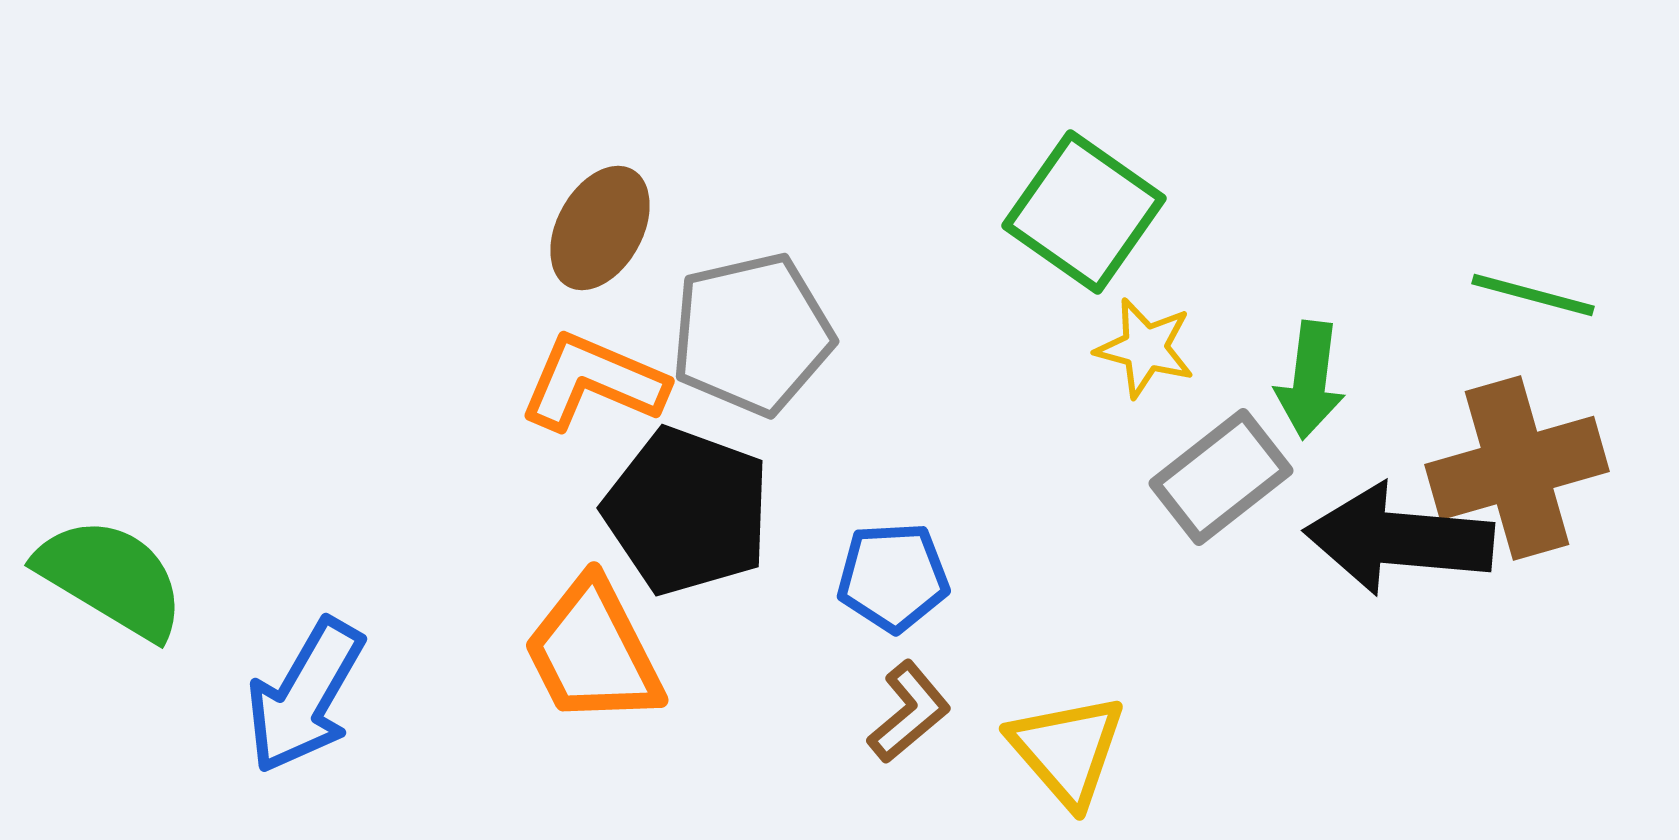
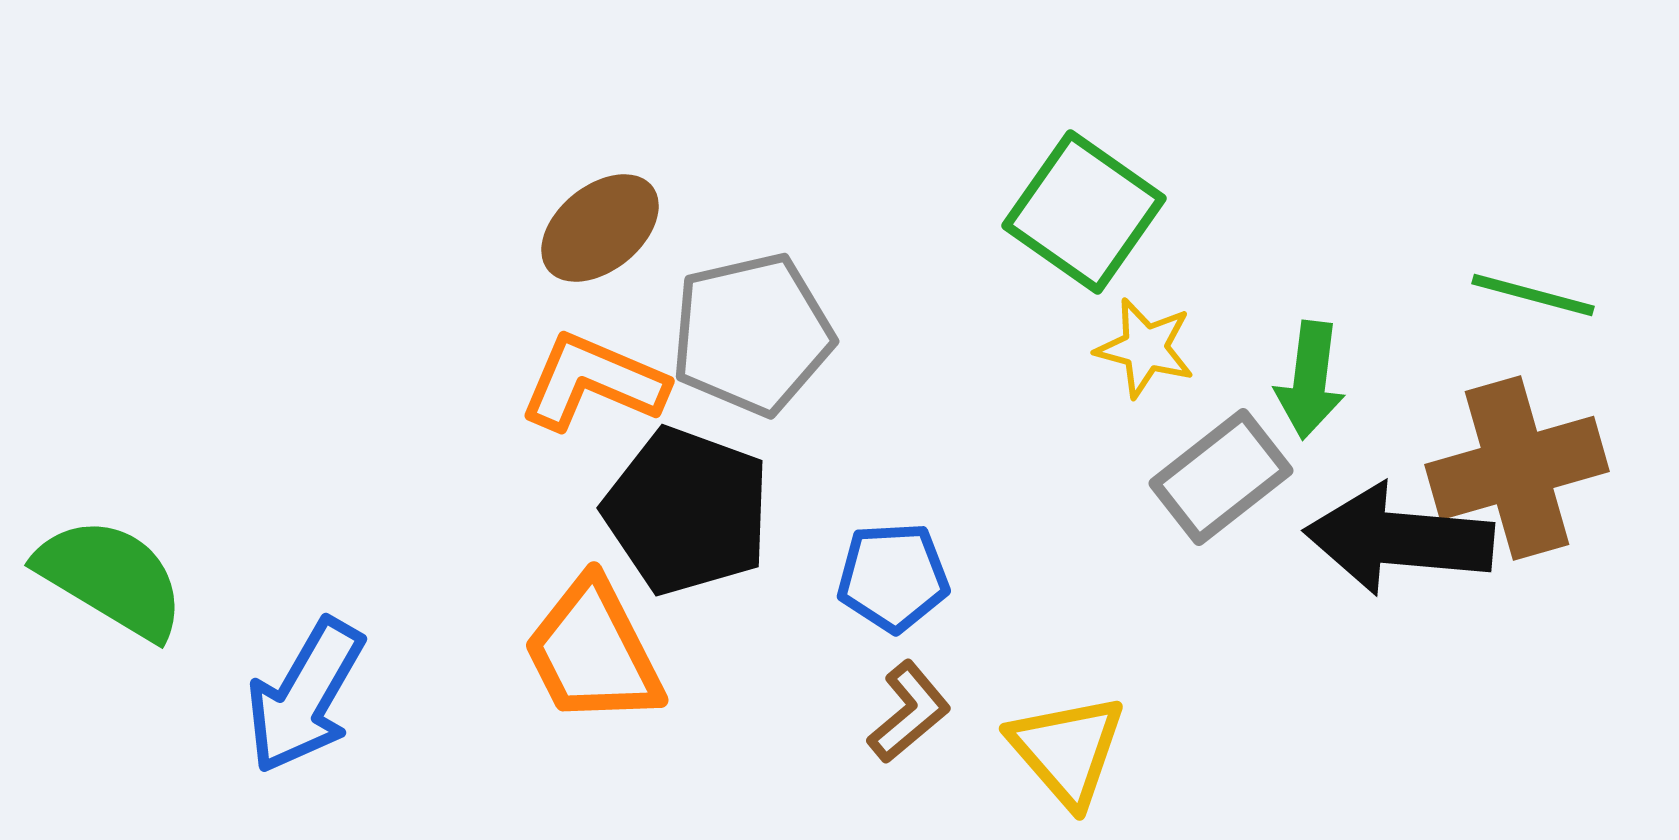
brown ellipse: rotated 22 degrees clockwise
